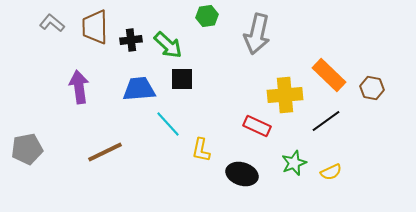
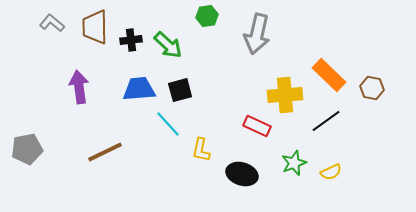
black square: moved 2 px left, 11 px down; rotated 15 degrees counterclockwise
